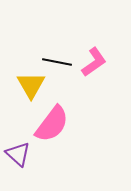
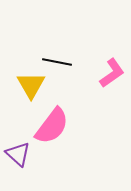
pink L-shape: moved 18 px right, 11 px down
pink semicircle: moved 2 px down
